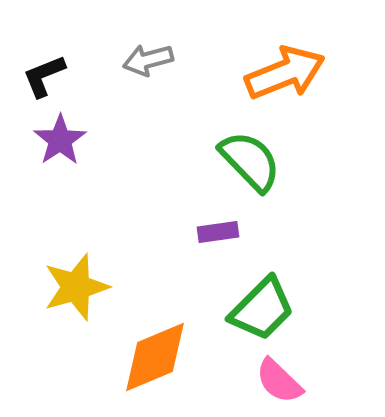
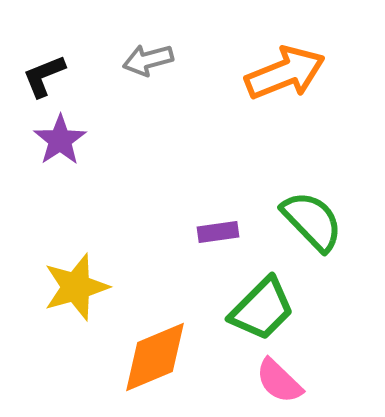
green semicircle: moved 62 px right, 60 px down
